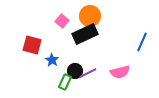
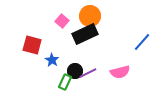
blue line: rotated 18 degrees clockwise
